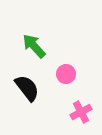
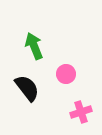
green arrow: rotated 20 degrees clockwise
pink cross: rotated 10 degrees clockwise
